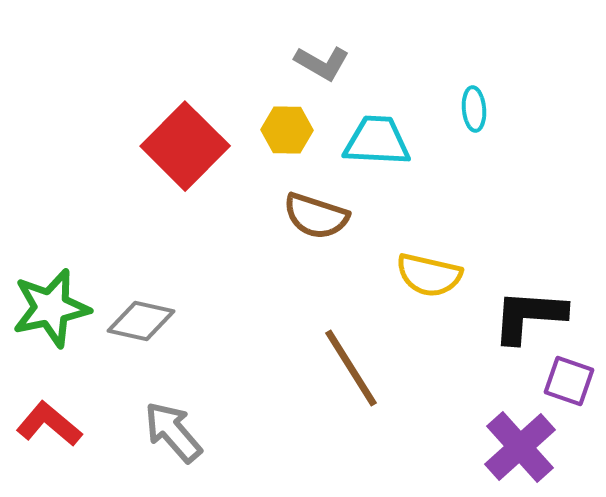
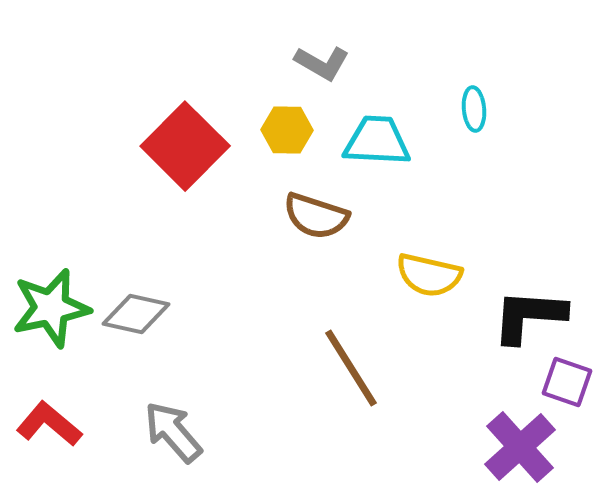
gray diamond: moved 5 px left, 7 px up
purple square: moved 2 px left, 1 px down
